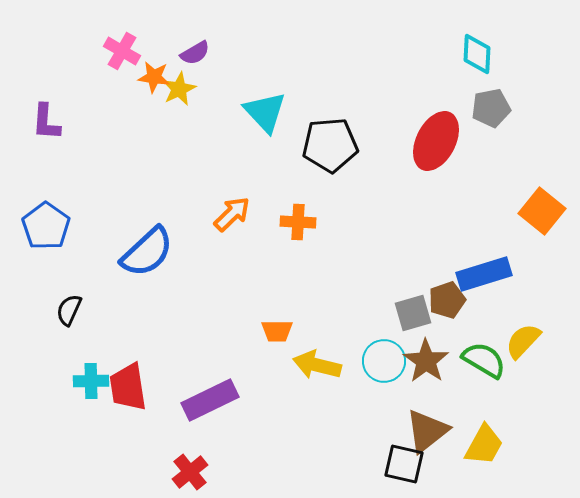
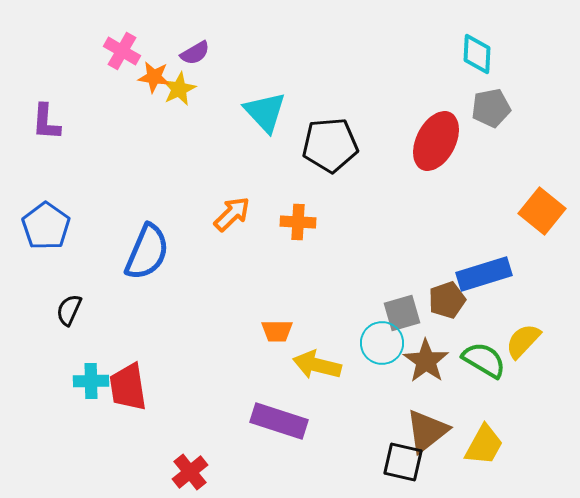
blue semicircle: rotated 24 degrees counterclockwise
gray square: moved 11 px left
cyan circle: moved 2 px left, 18 px up
purple rectangle: moved 69 px right, 21 px down; rotated 44 degrees clockwise
black square: moved 1 px left, 2 px up
